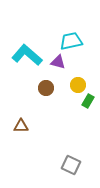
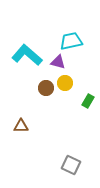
yellow circle: moved 13 px left, 2 px up
